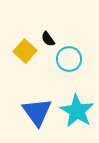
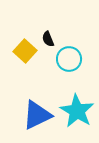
black semicircle: rotated 14 degrees clockwise
blue triangle: moved 3 px down; rotated 40 degrees clockwise
